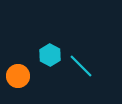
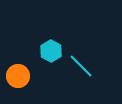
cyan hexagon: moved 1 px right, 4 px up
